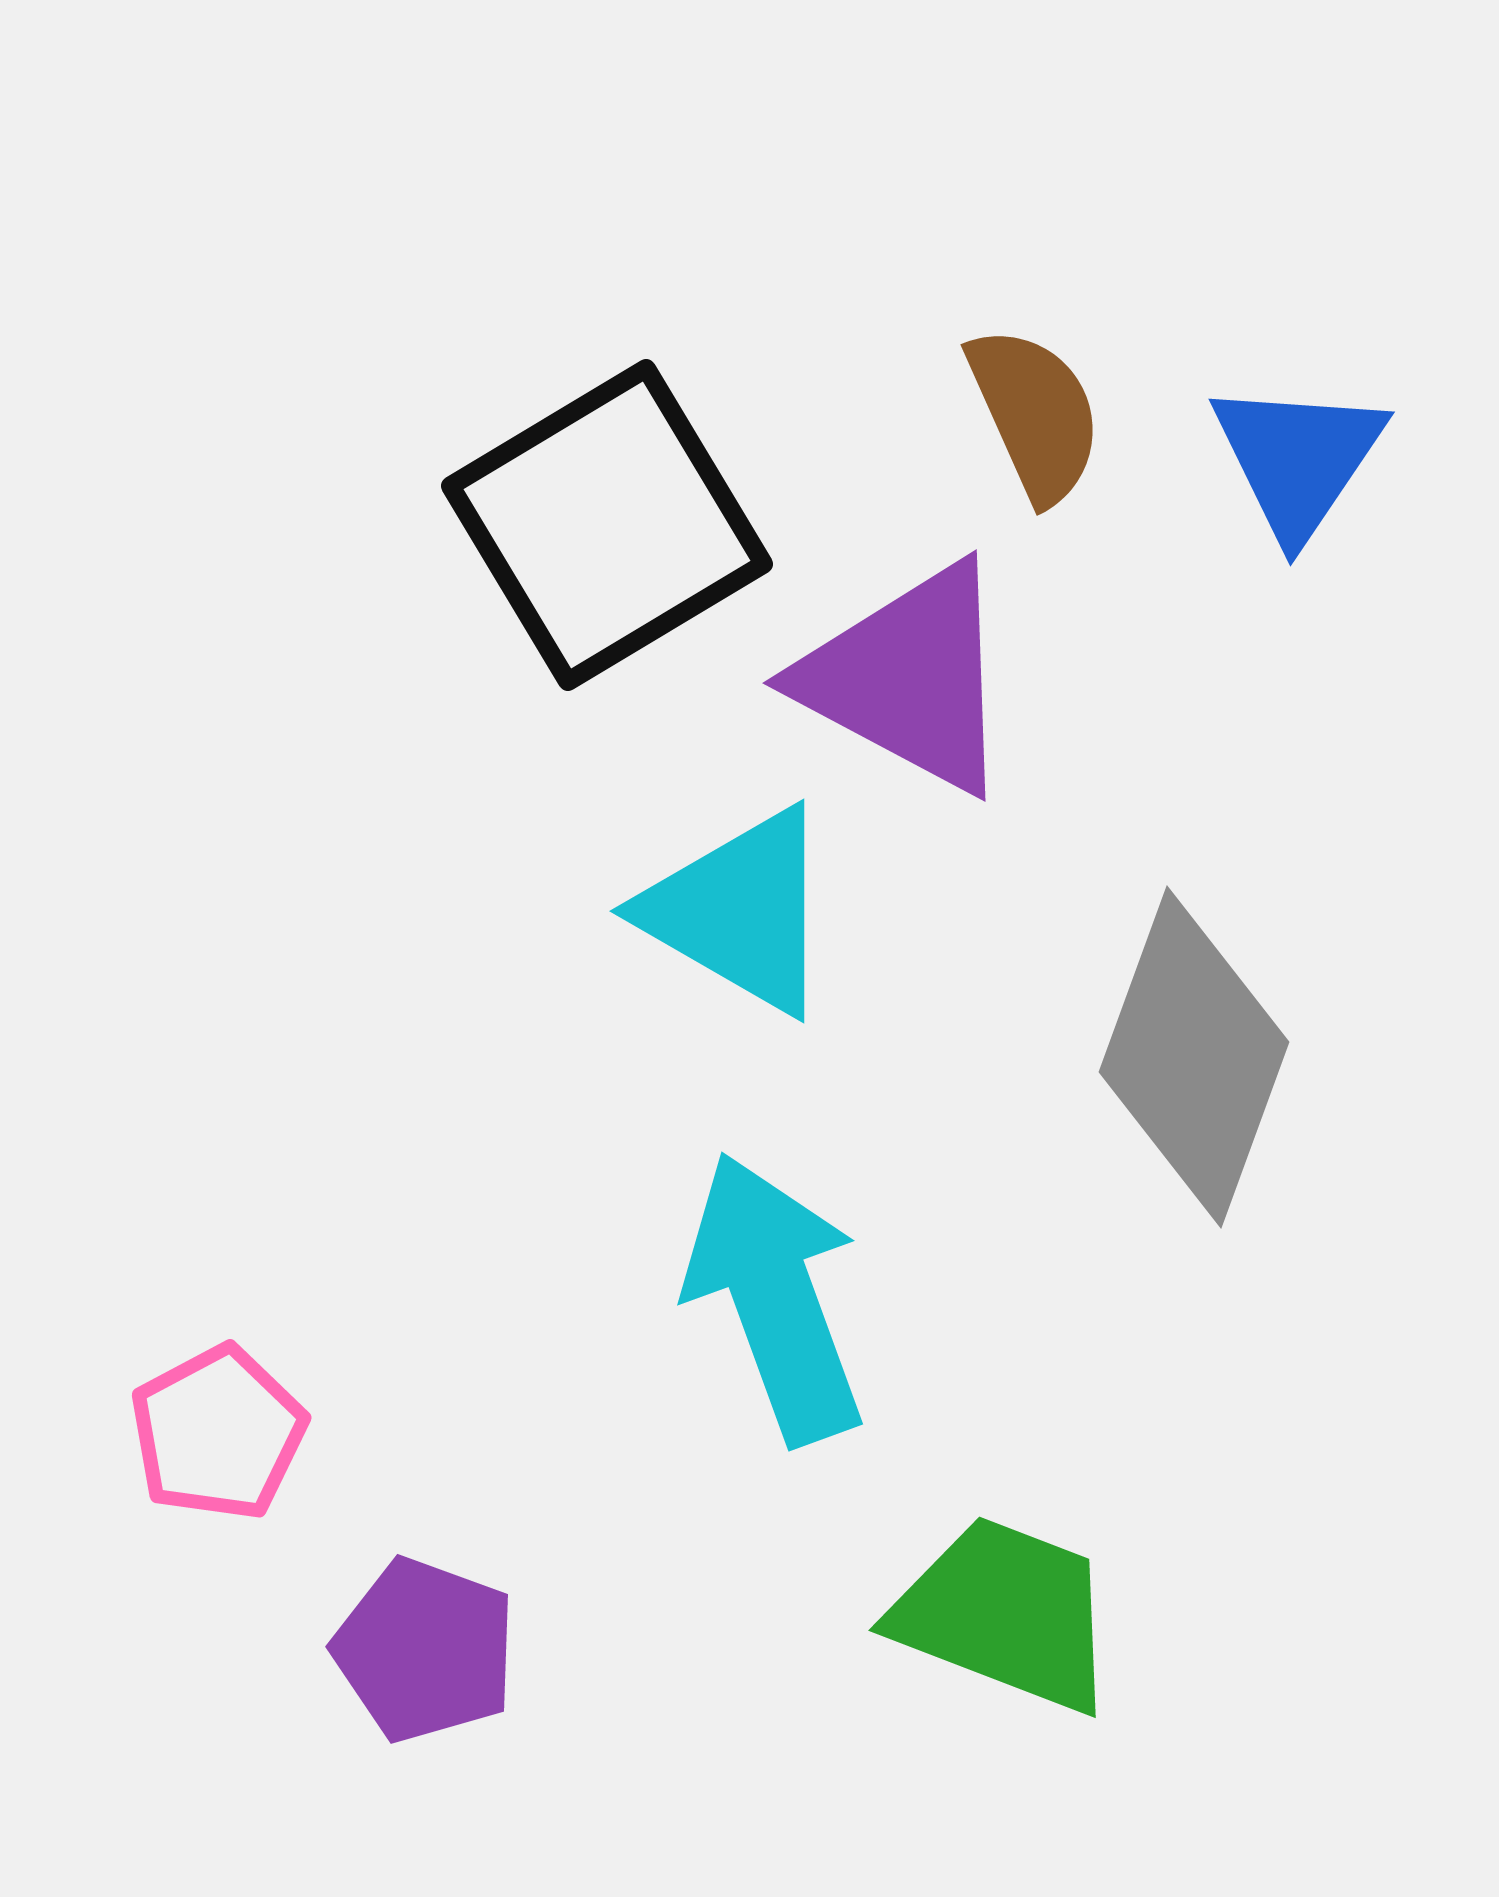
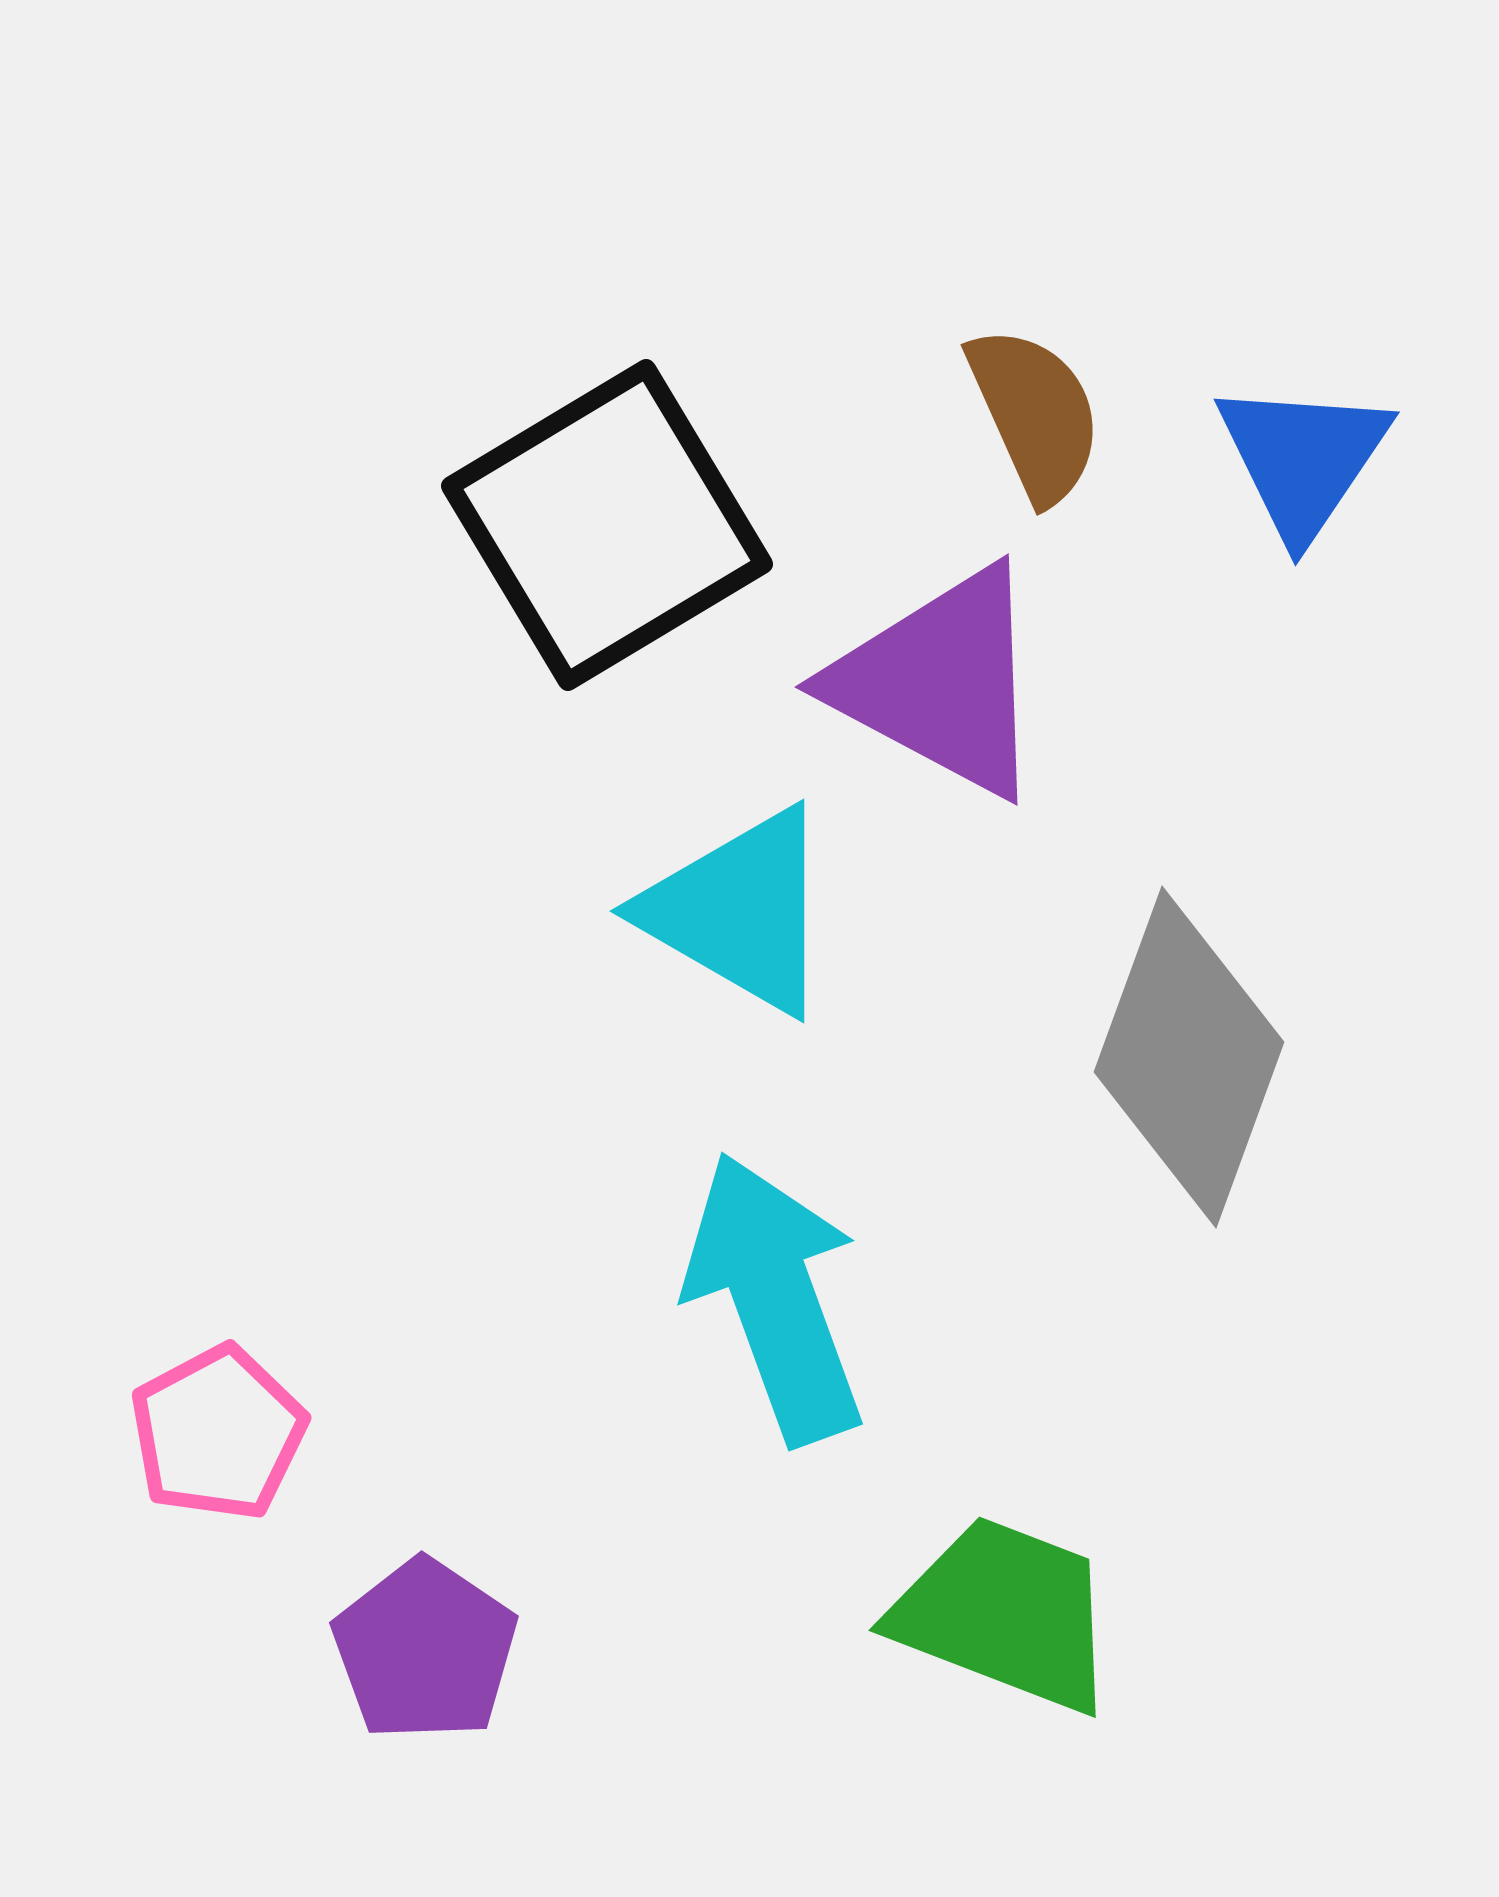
blue triangle: moved 5 px right
purple triangle: moved 32 px right, 4 px down
gray diamond: moved 5 px left
purple pentagon: rotated 14 degrees clockwise
